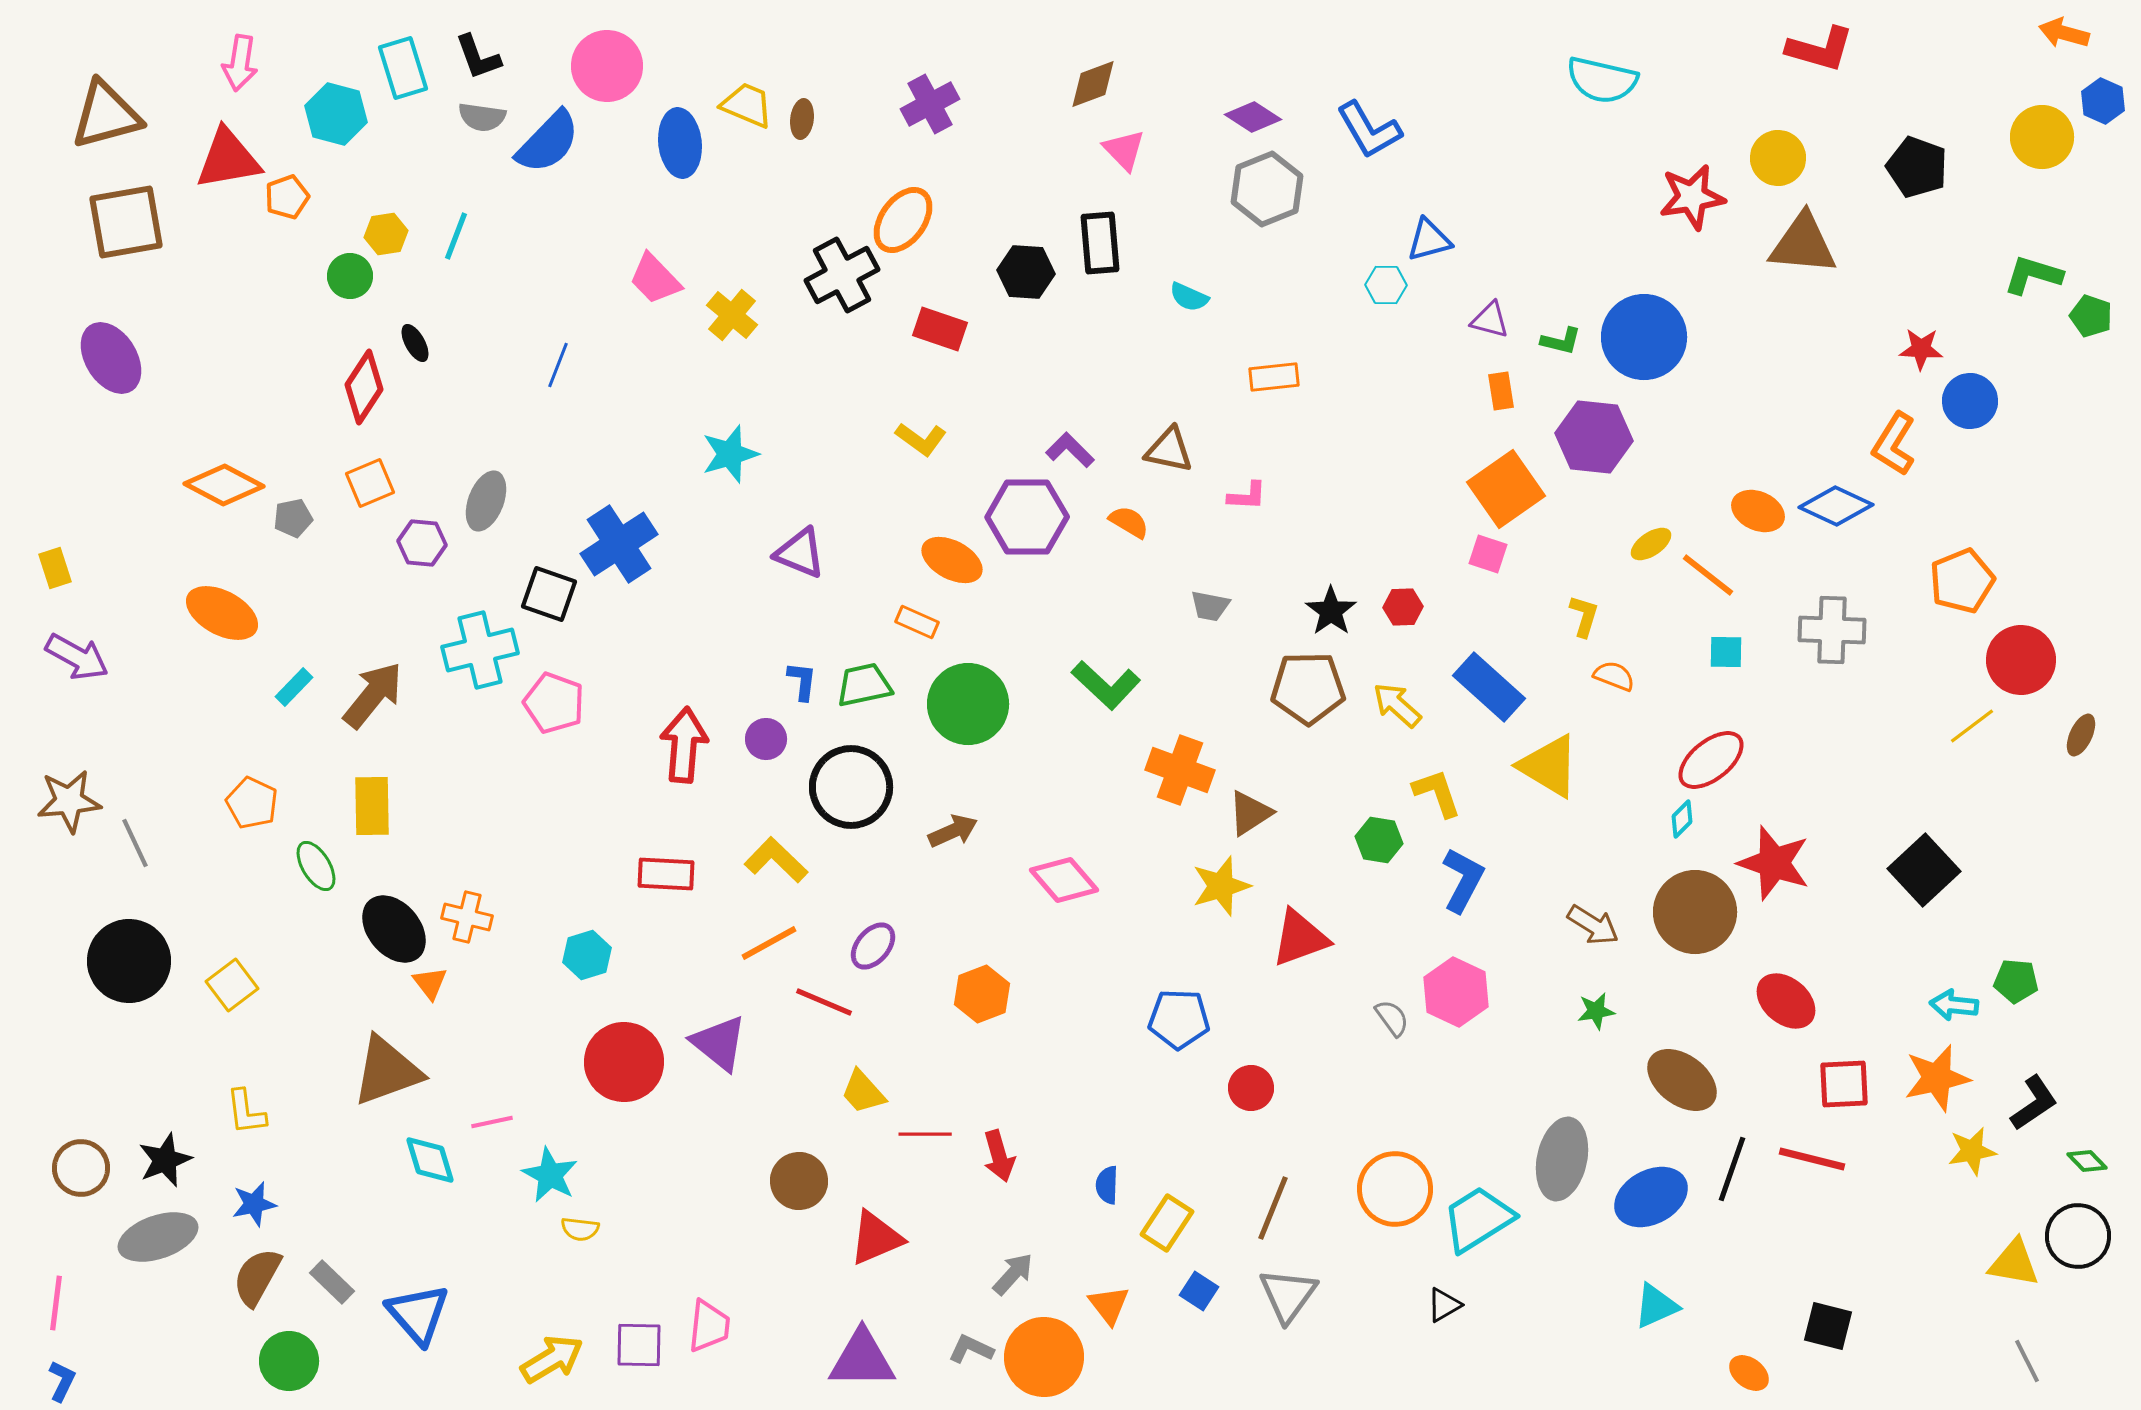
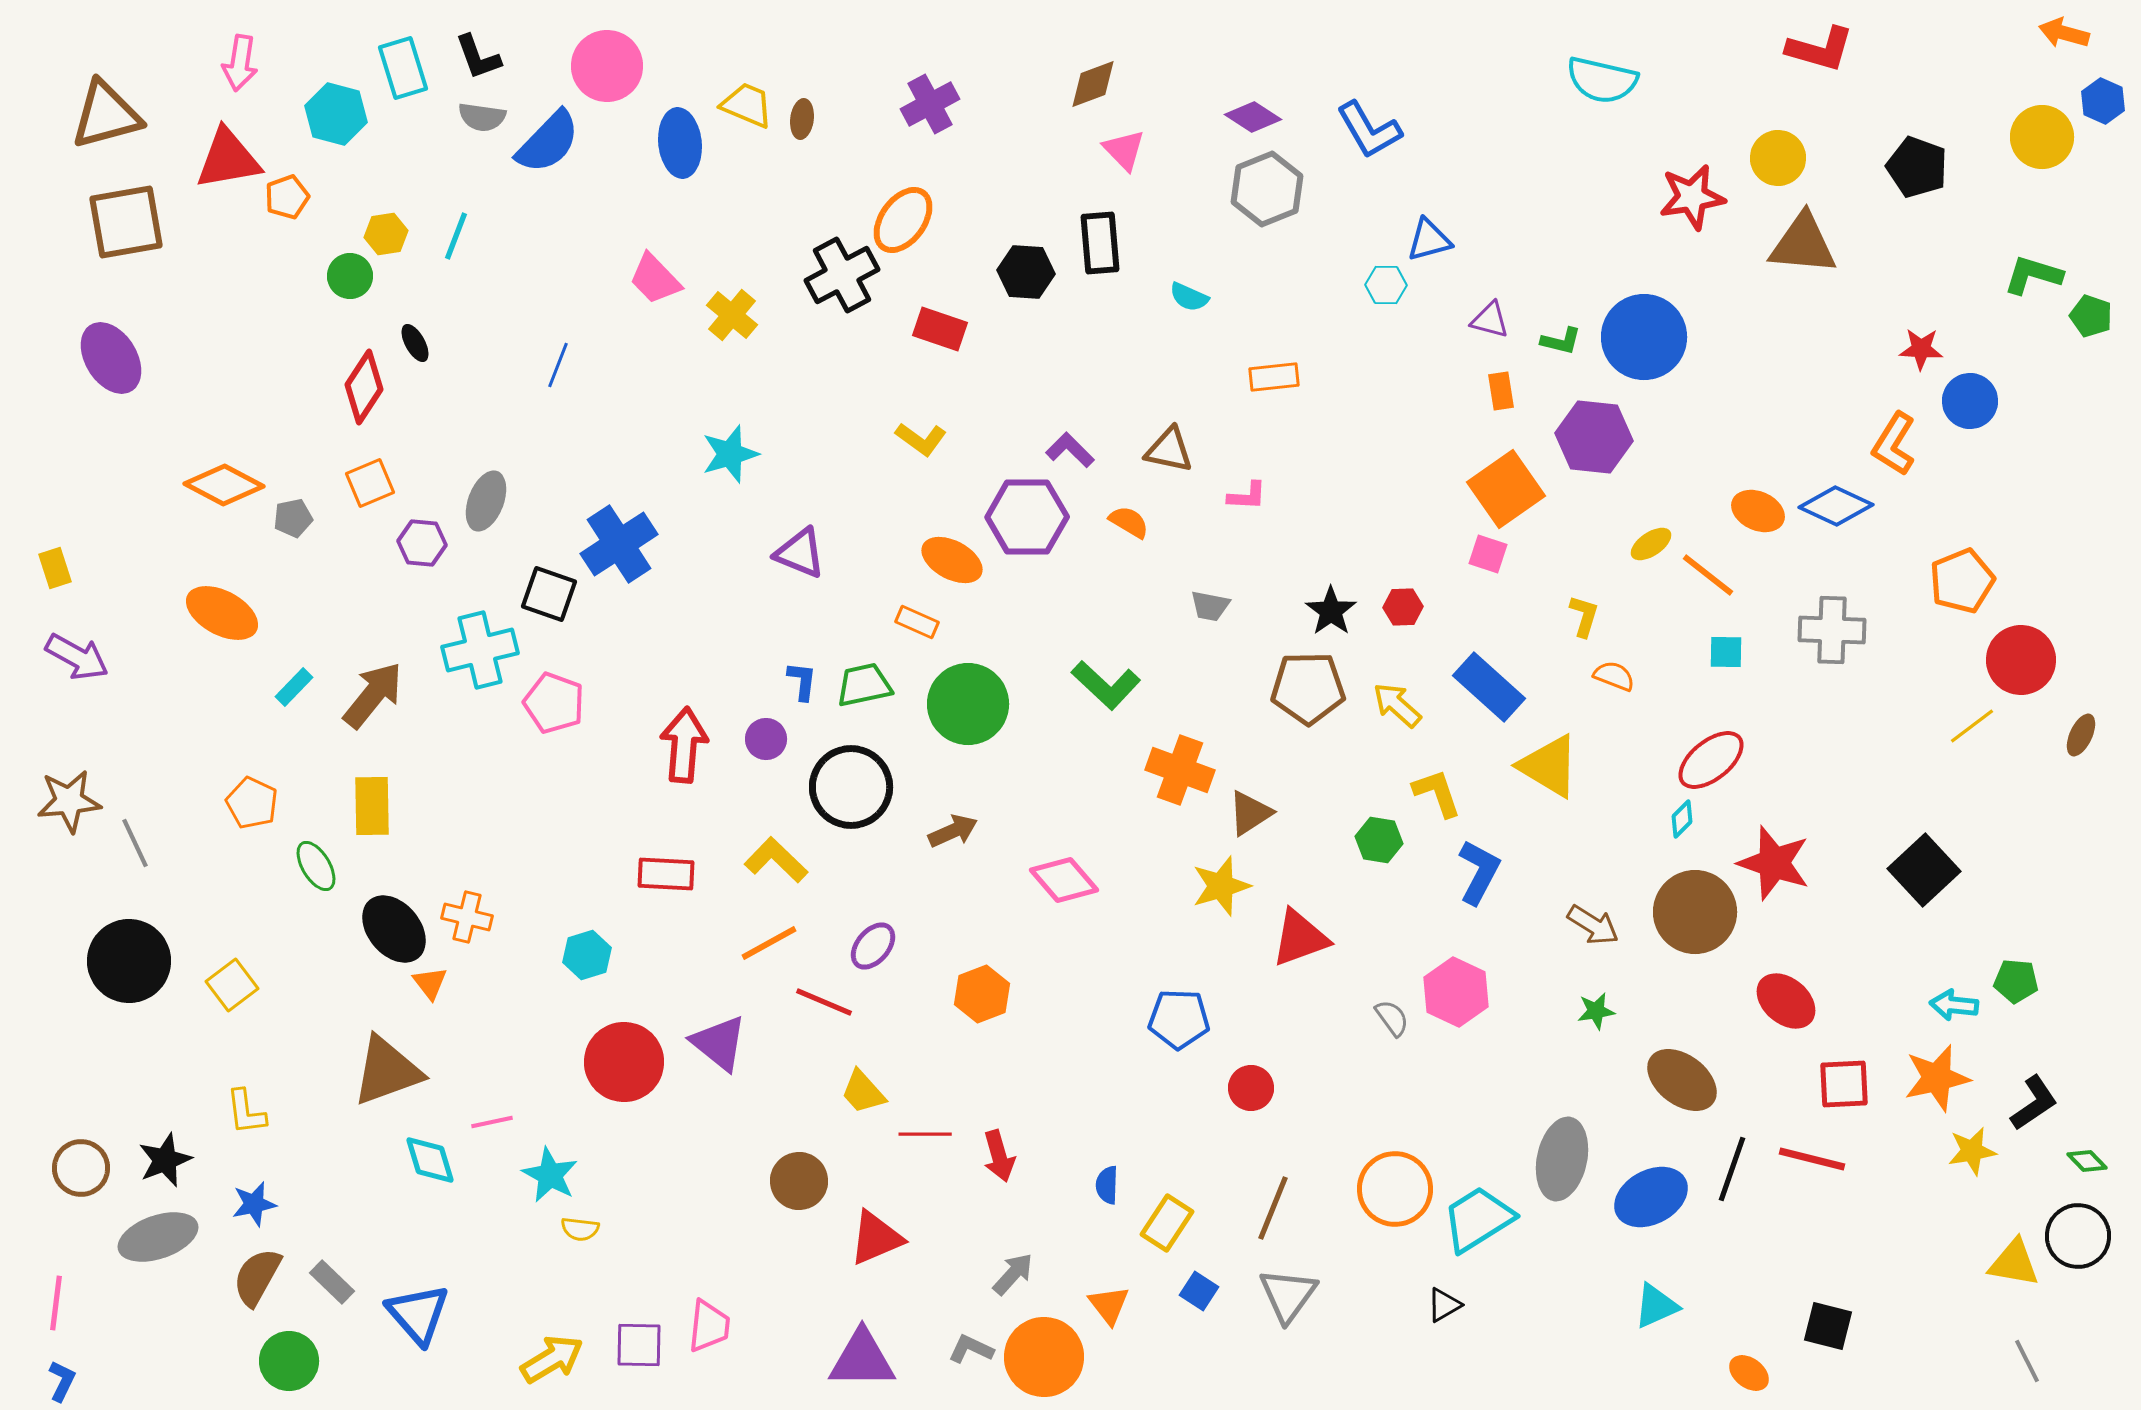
blue L-shape at (1463, 880): moved 16 px right, 8 px up
